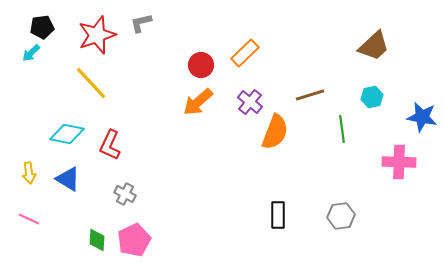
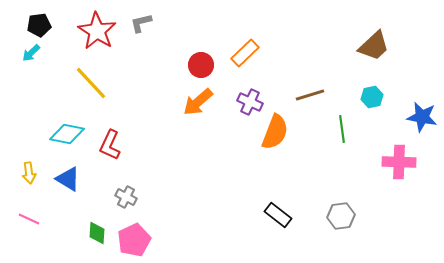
black pentagon: moved 3 px left, 2 px up
red star: moved 4 px up; rotated 21 degrees counterclockwise
purple cross: rotated 15 degrees counterclockwise
gray cross: moved 1 px right, 3 px down
black rectangle: rotated 52 degrees counterclockwise
green diamond: moved 7 px up
